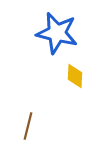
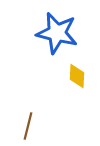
yellow diamond: moved 2 px right
